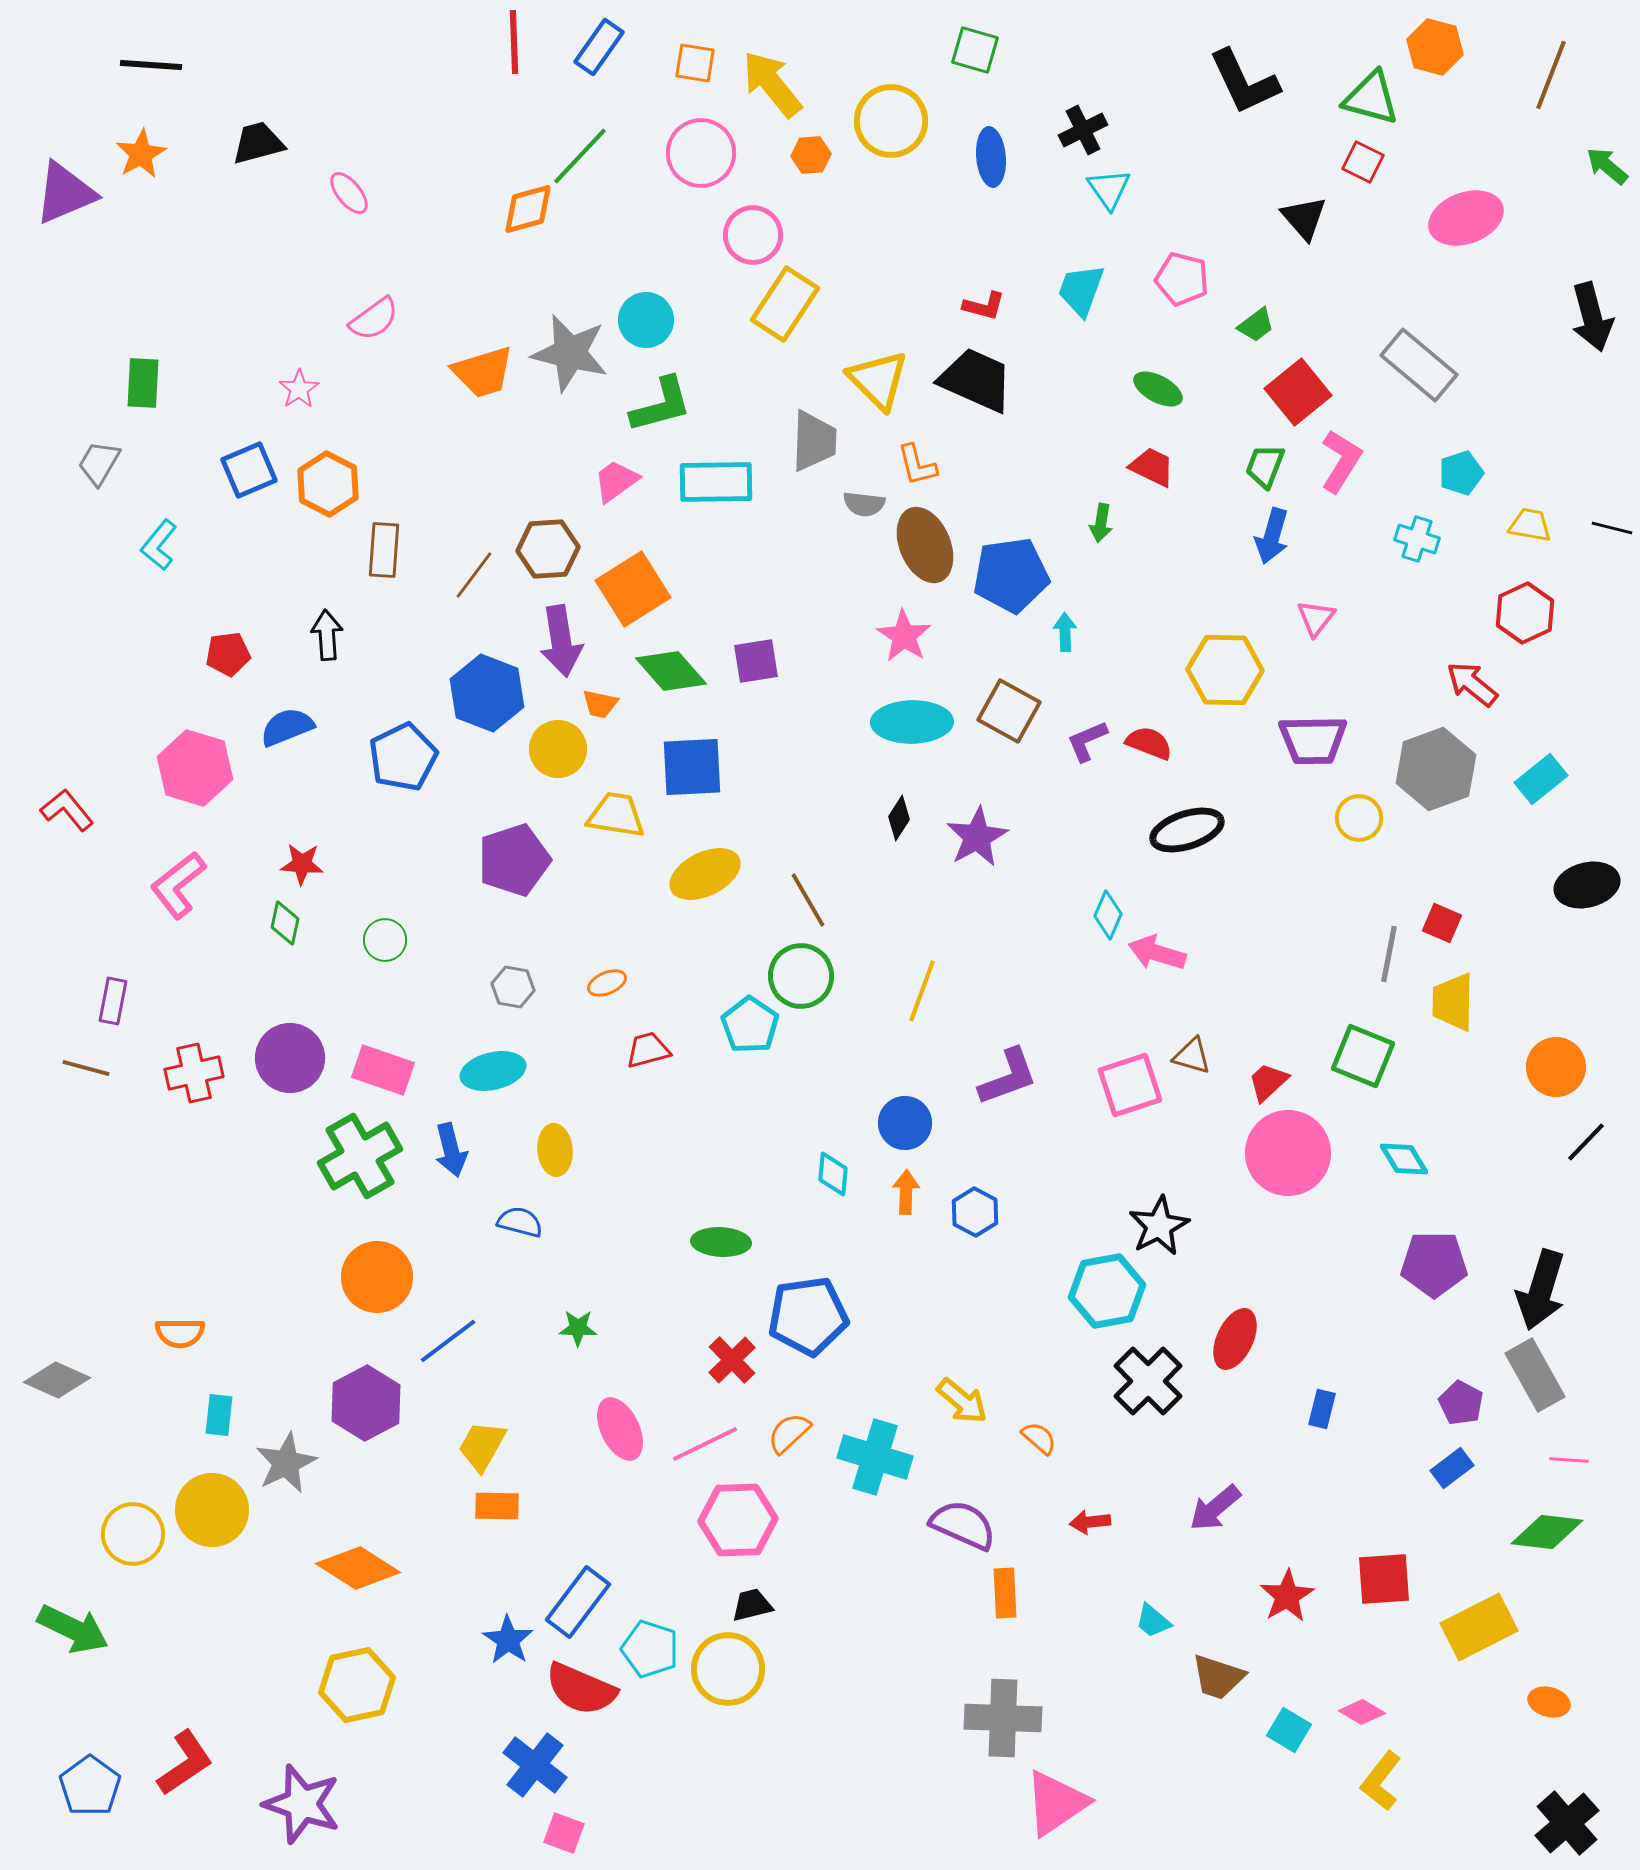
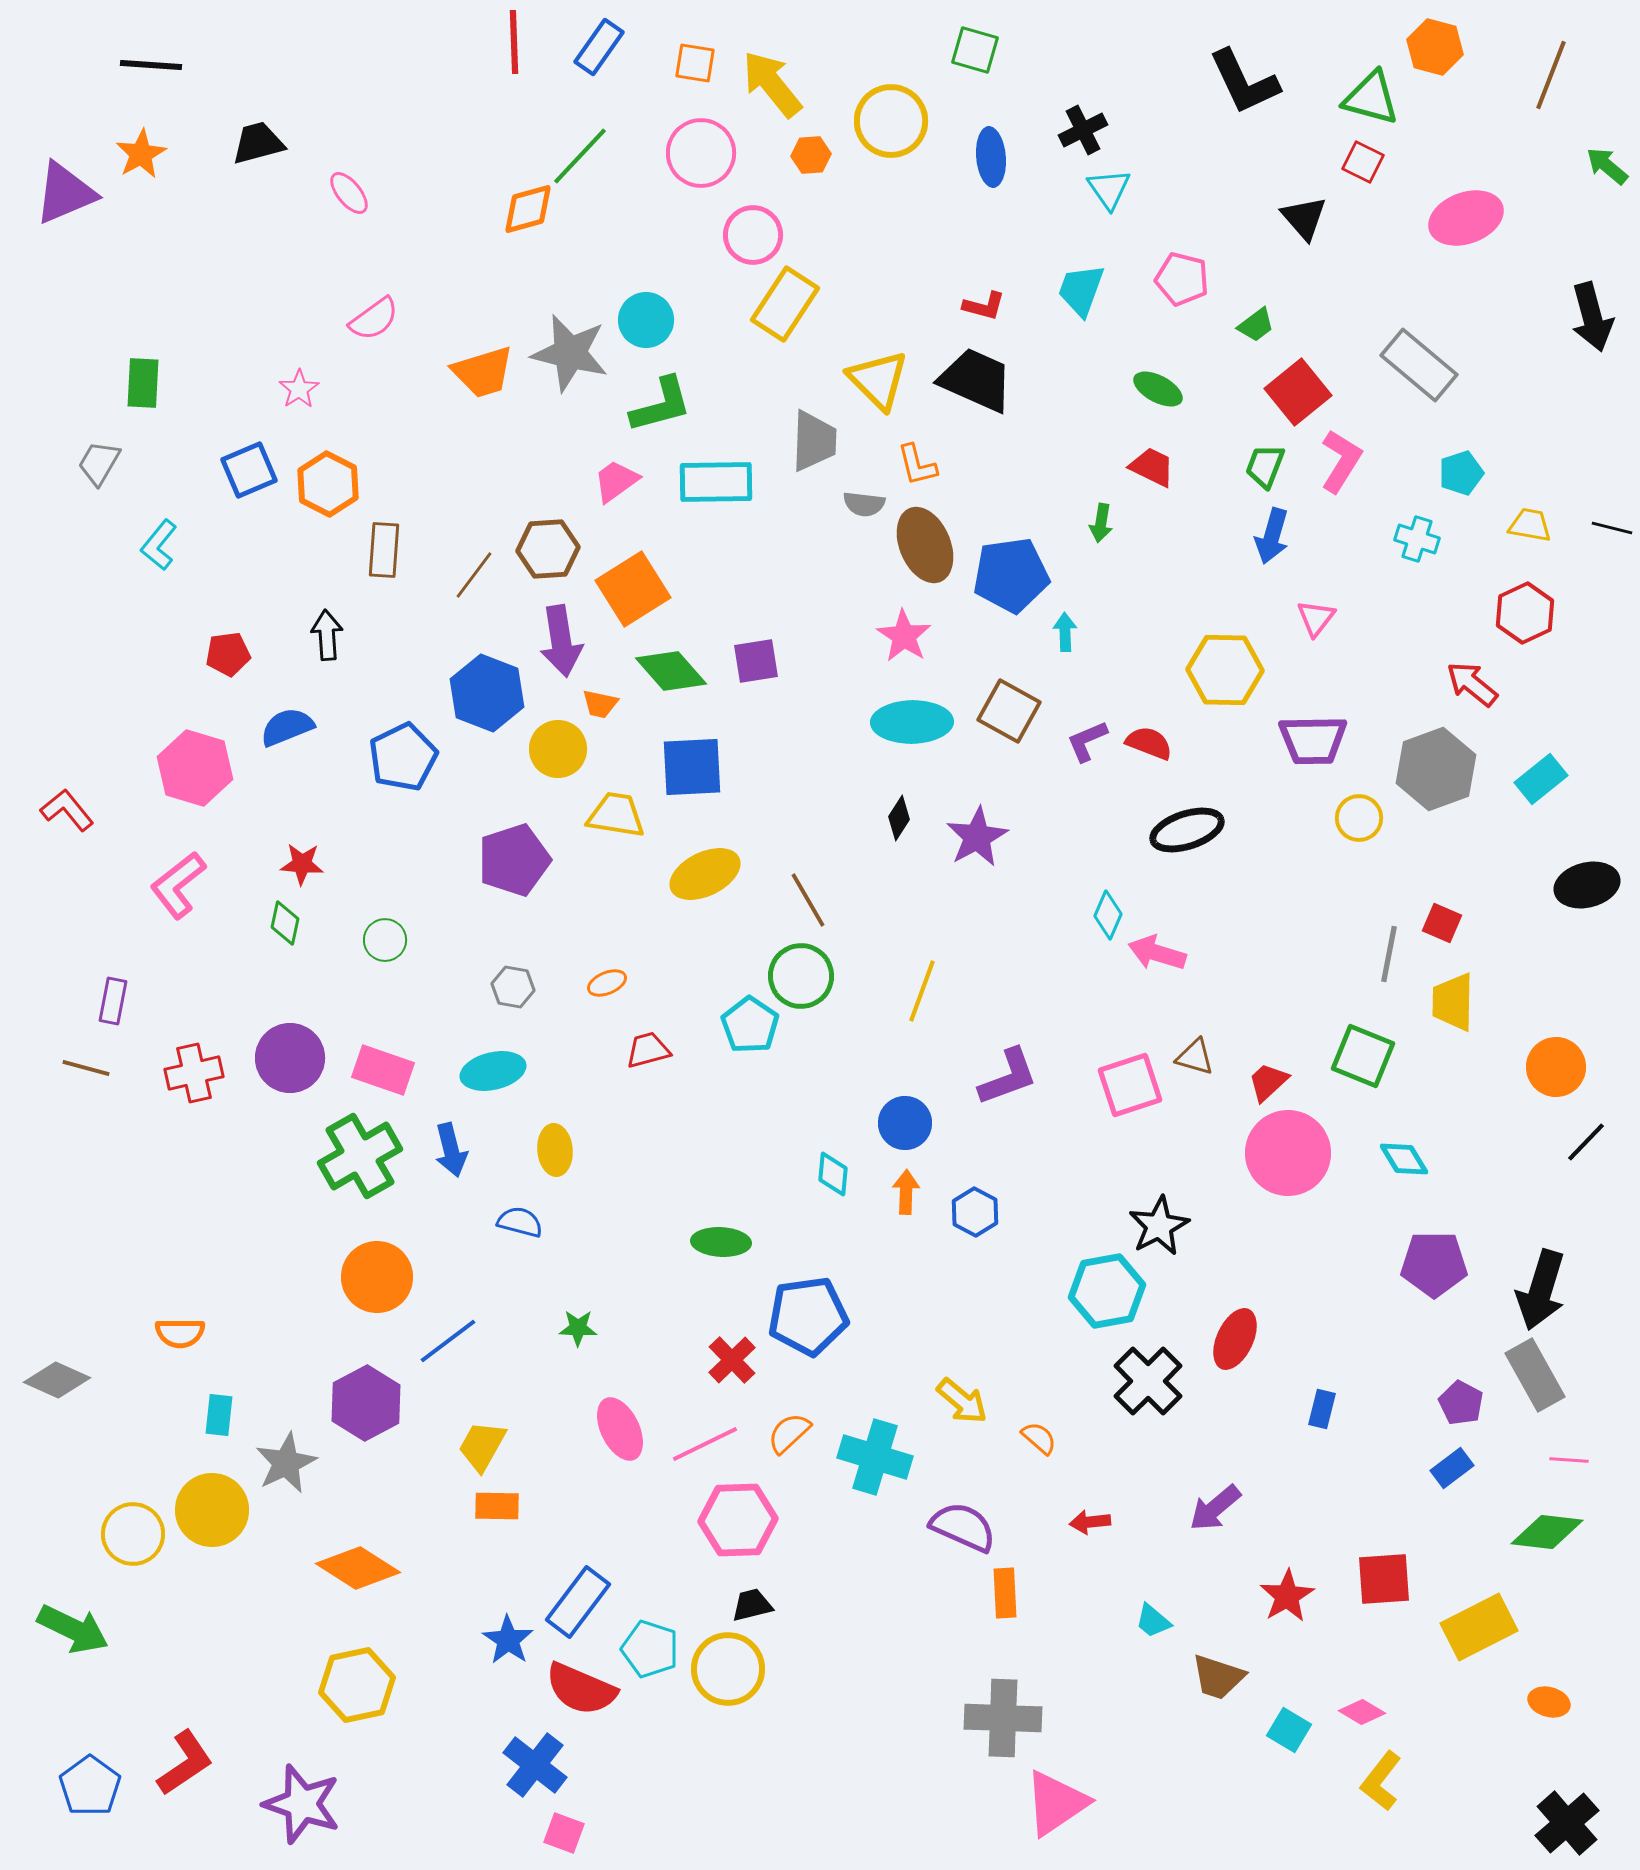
brown triangle at (1192, 1056): moved 3 px right, 1 px down
purple semicircle at (963, 1525): moved 2 px down
